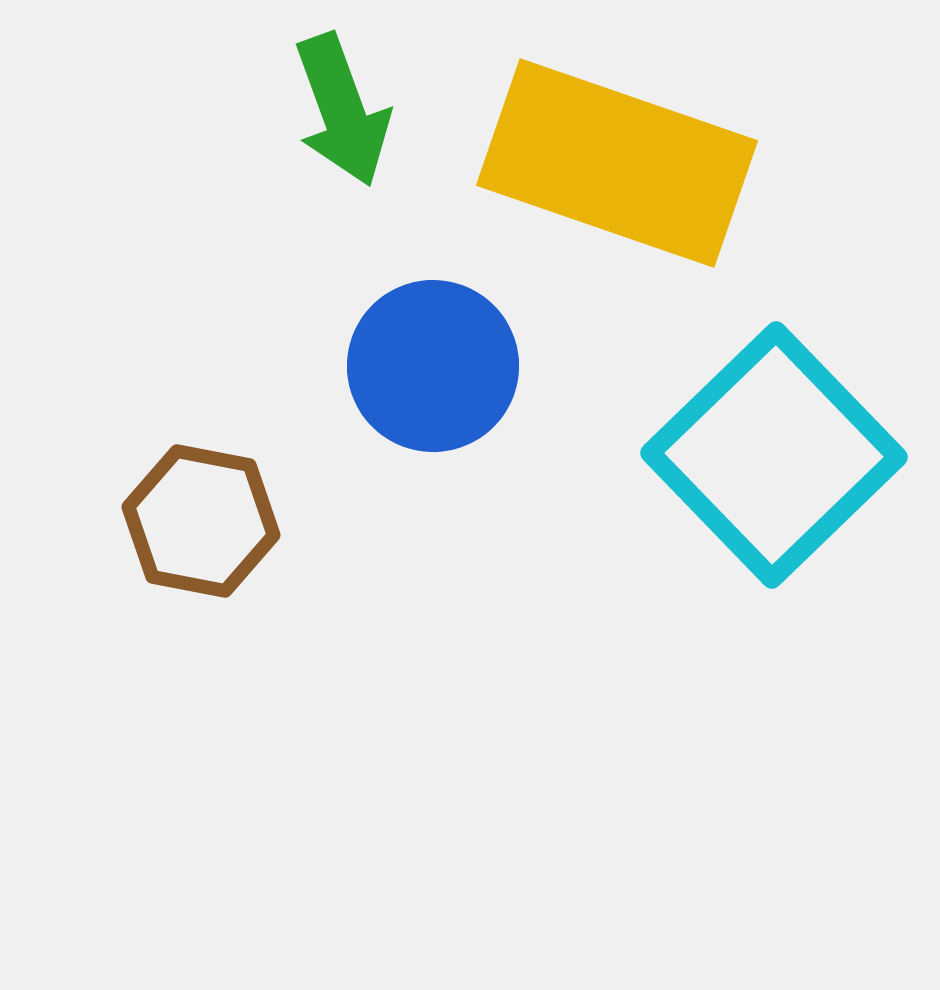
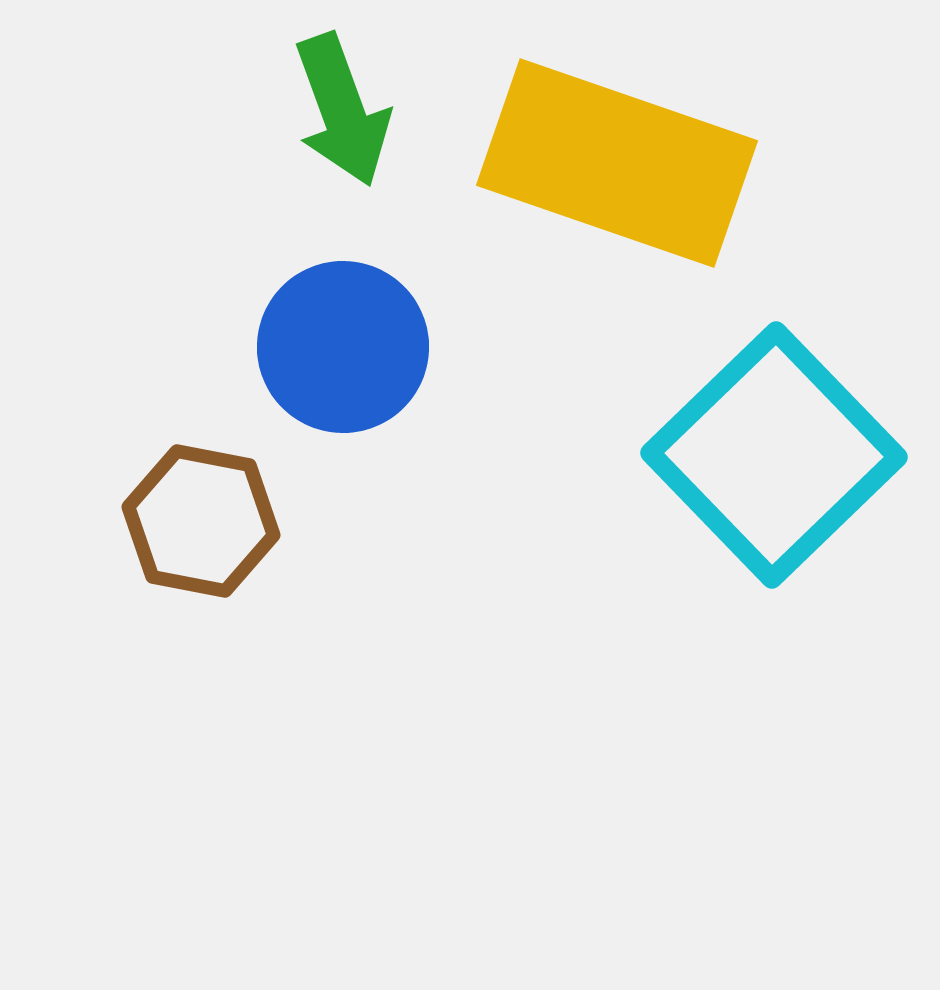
blue circle: moved 90 px left, 19 px up
